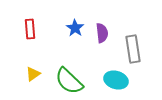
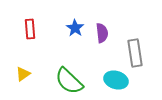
gray rectangle: moved 2 px right, 4 px down
yellow triangle: moved 10 px left
